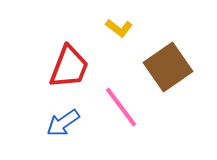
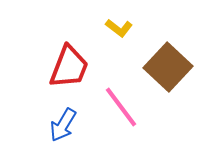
brown square: rotated 12 degrees counterclockwise
blue arrow: moved 2 px down; rotated 24 degrees counterclockwise
